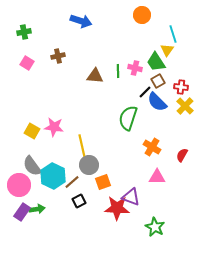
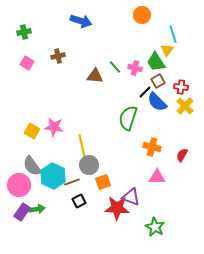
green line: moved 3 px left, 4 px up; rotated 40 degrees counterclockwise
orange cross: rotated 18 degrees counterclockwise
brown line: rotated 21 degrees clockwise
